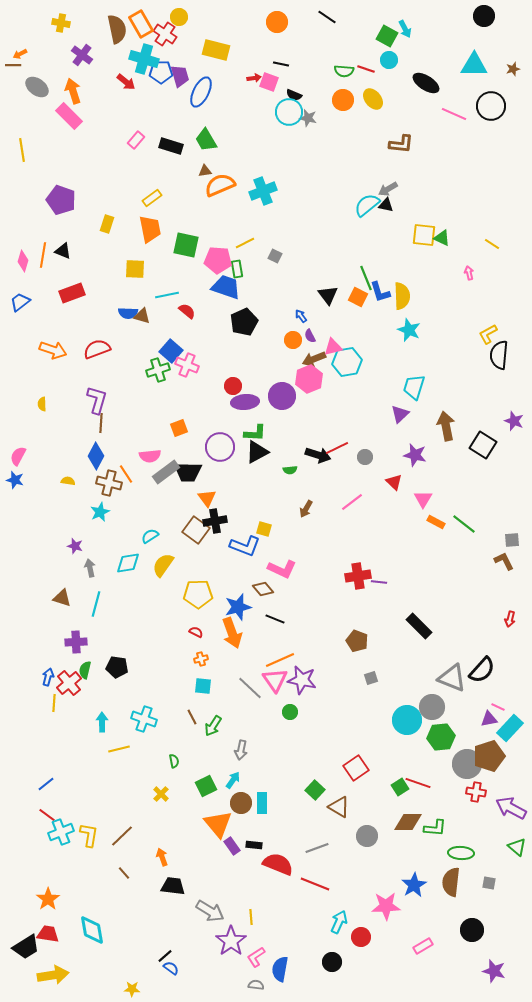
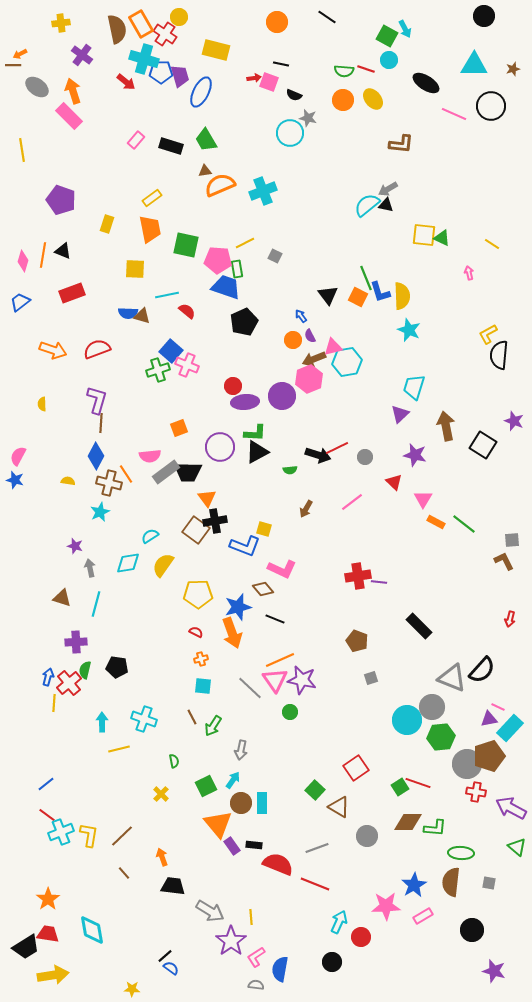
yellow cross at (61, 23): rotated 18 degrees counterclockwise
cyan circle at (289, 112): moved 1 px right, 21 px down
pink rectangle at (423, 946): moved 30 px up
